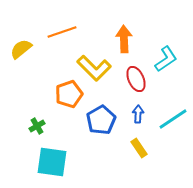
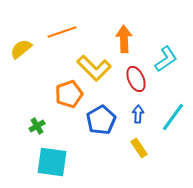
cyan line: moved 2 px up; rotated 20 degrees counterclockwise
